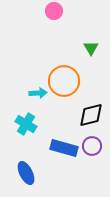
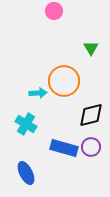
purple circle: moved 1 px left, 1 px down
